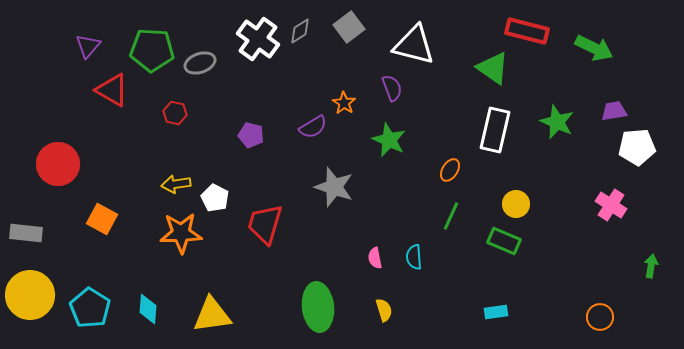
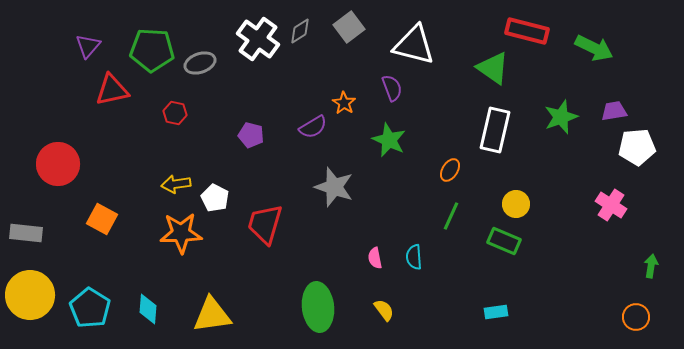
red triangle at (112, 90): rotated 42 degrees counterclockwise
green star at (557, 122): moved 4 px right, 5 px up; rotated 28 degrees clockwise
yellow semicircle at (384, 310): rotated 20 degrees counterclockwise
orange circle at (600, 317): moved 36 px right
